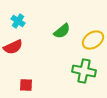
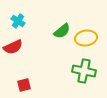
yellow ellipse: moved 7 px left, 2 px up; rotated 25 degrees clockwise
red square: moved 2 px left; rotated 16 degrees counterclockwise
